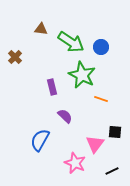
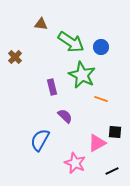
brown triangle: moved 5 px up
pink triangle: moved 2 px right, 1 px up; rotated 24 degrees clockwise
